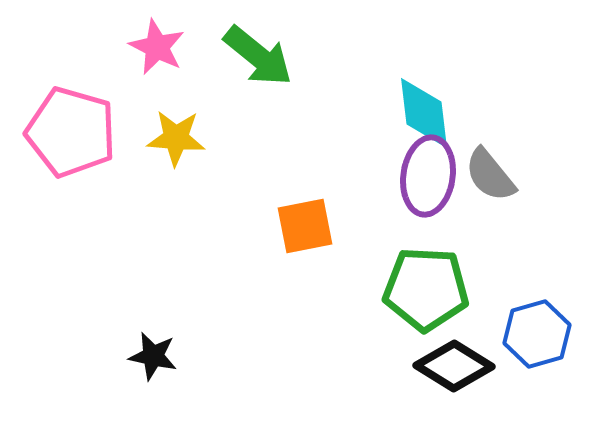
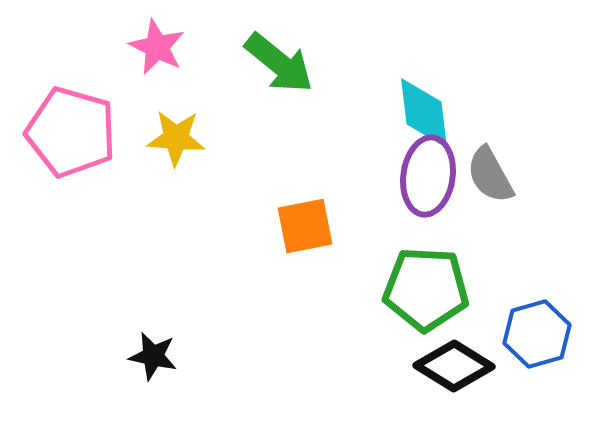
green arrow: moved 21 px right, 7 px down
gray semicircle: rotated 10 degrees clockwise
